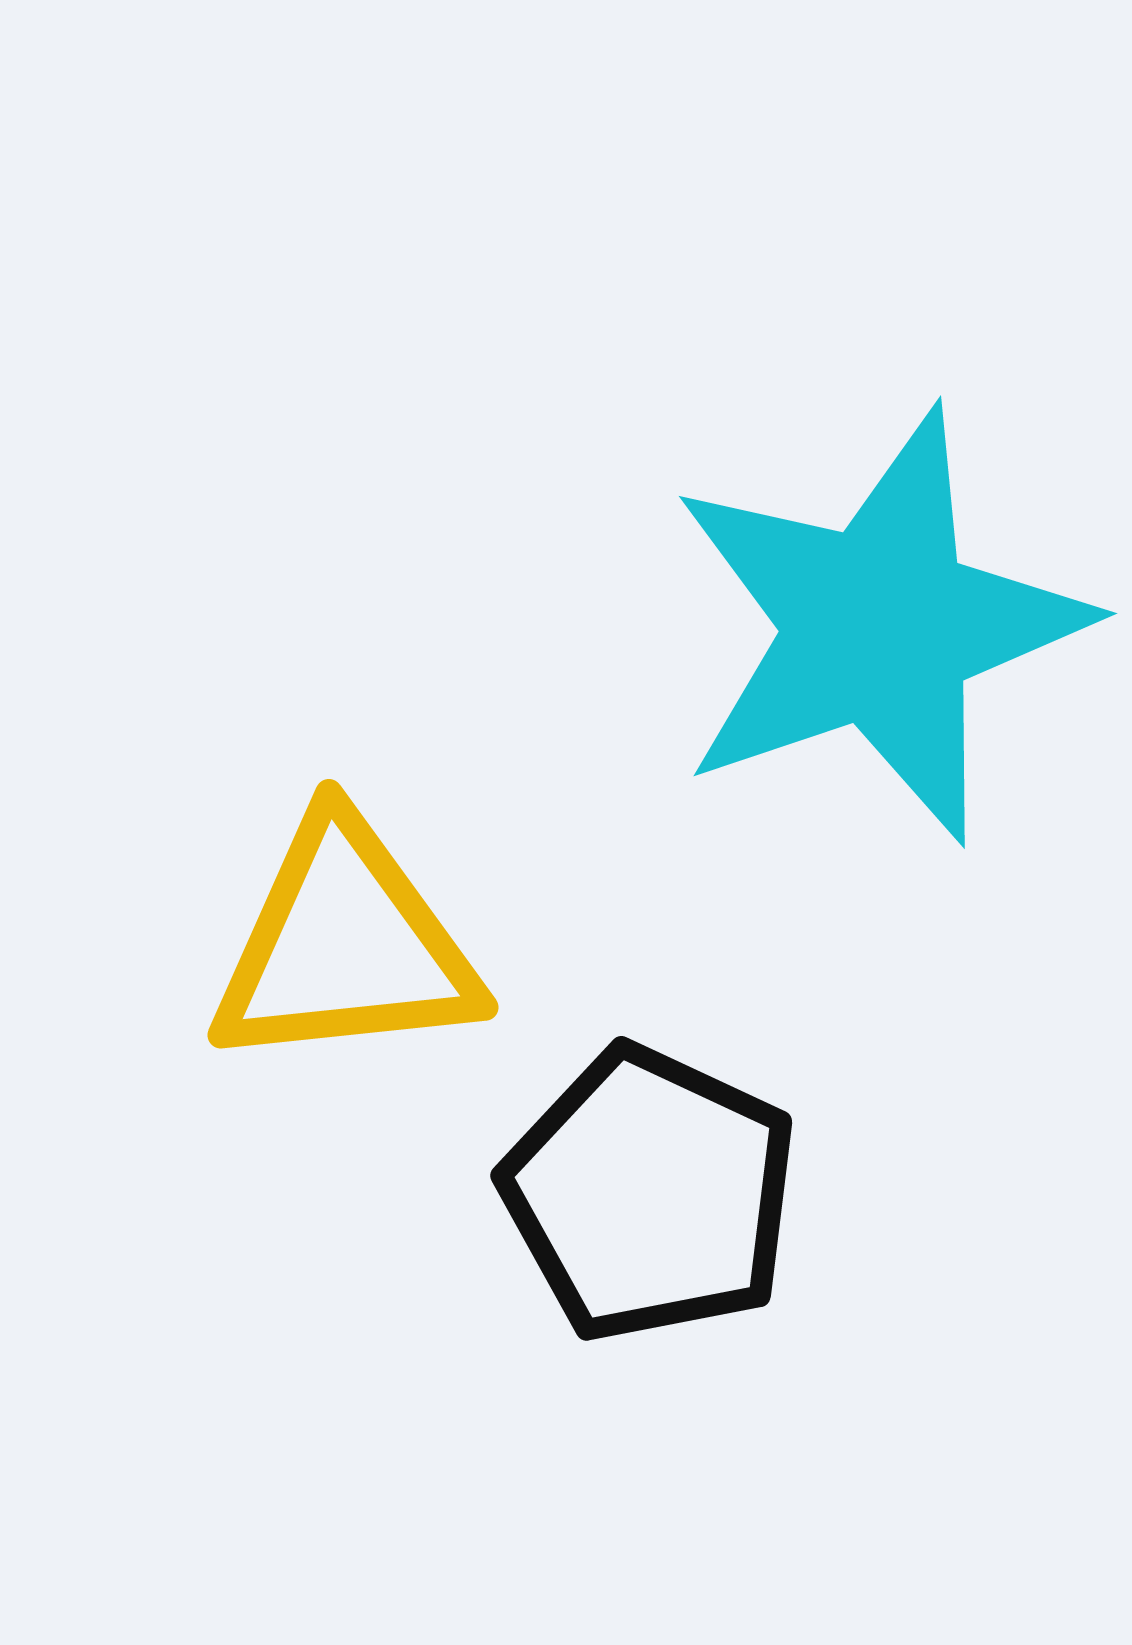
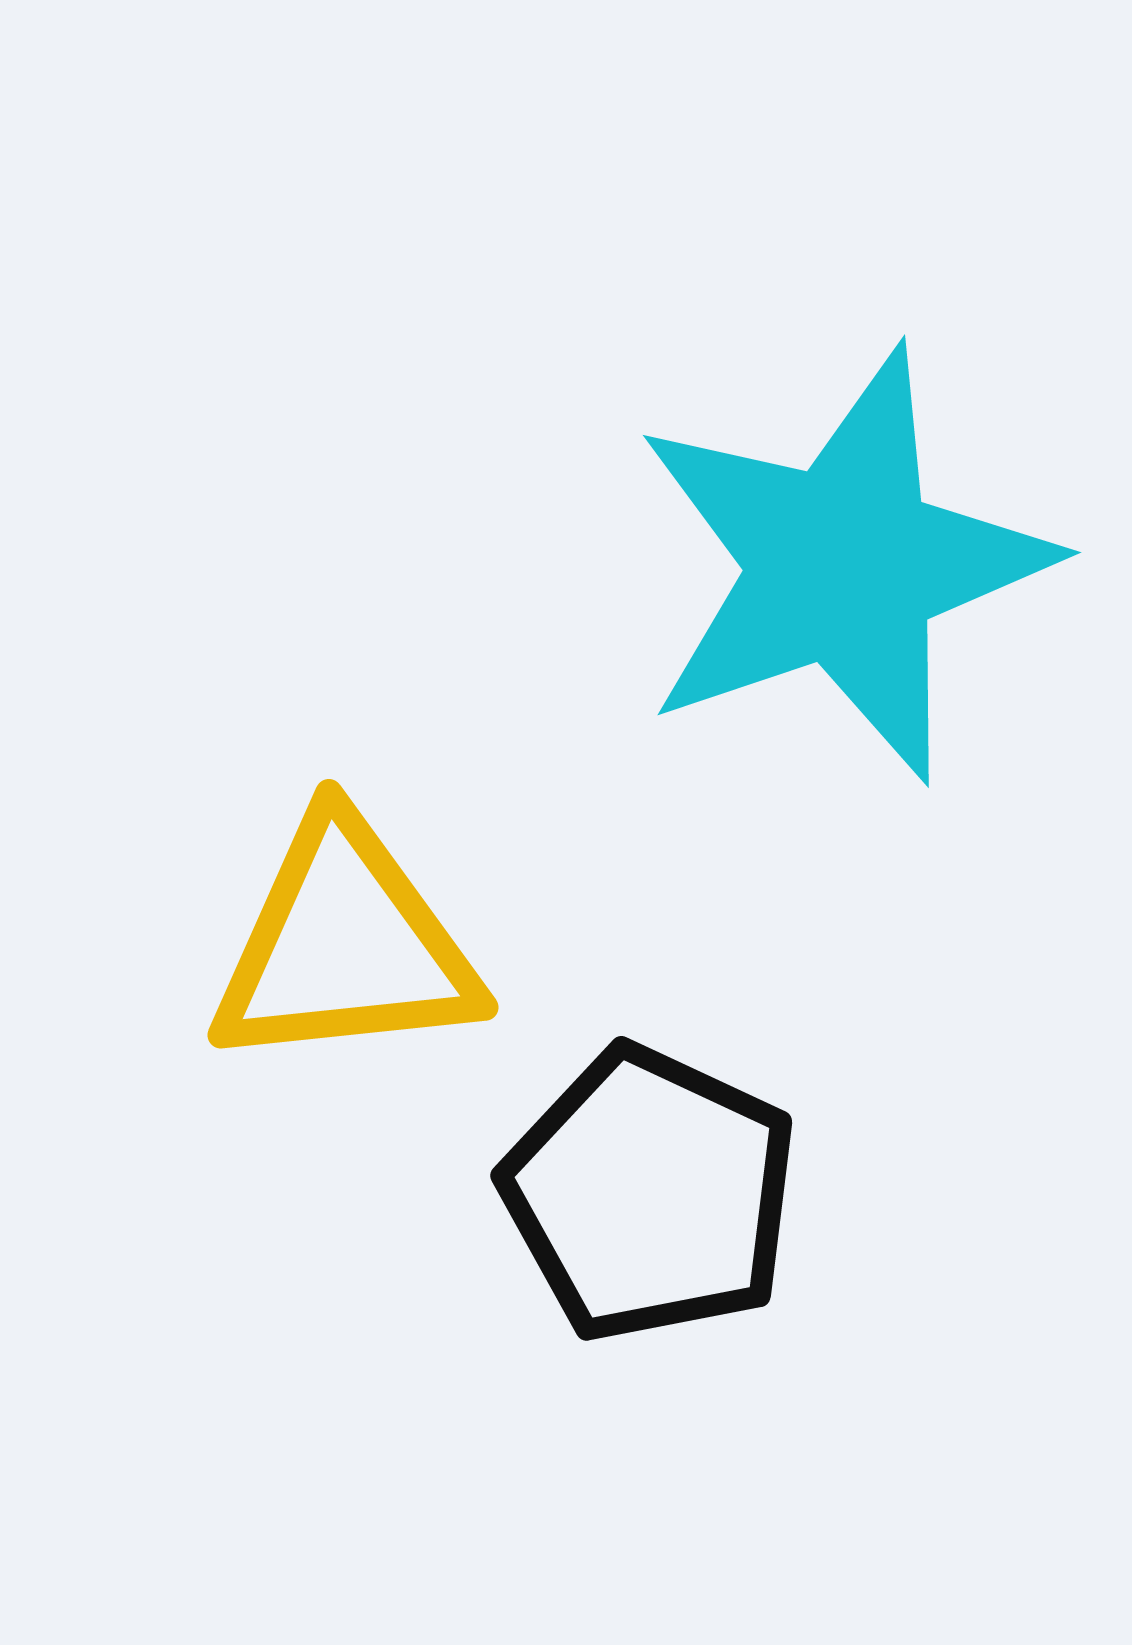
cyan star: moved 36 px left, 61 px up
